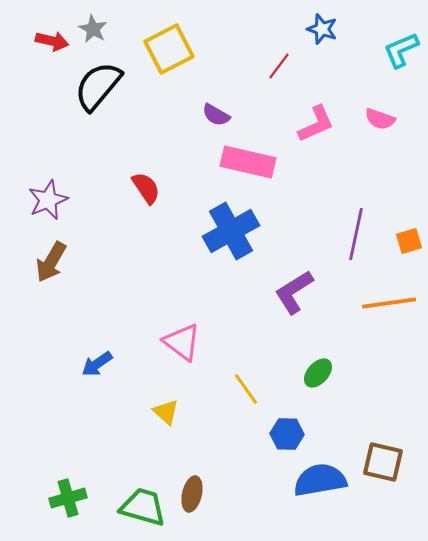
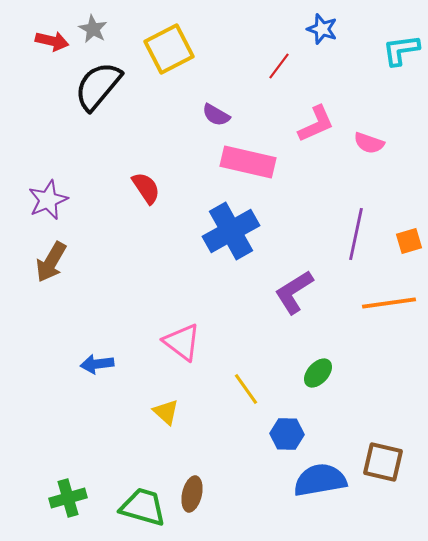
cyan L-shape: rotated 15 degrees clockwise
pink semicircle: moved 11 px left, 24 px down
blue arrow: rotated 28 degrees clockwise
